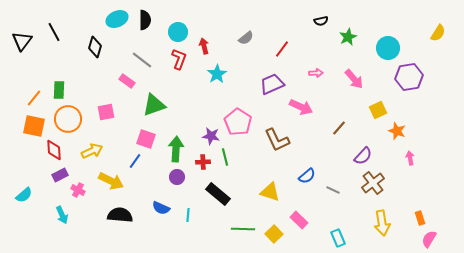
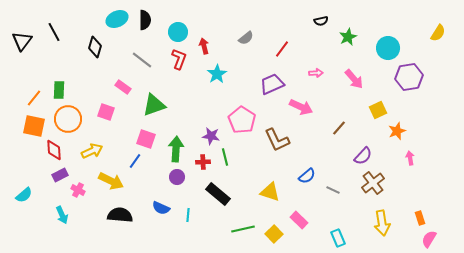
pink rectangle at (127, 81): moved 4 px left, 6 px down
pink square at (106, 112): rotated 30 degrees clockwise
pink pentagon at (238, 122): moved 4 px right, 2 px up
orange star at (397, 131): rotated 30 degrees clockwise
green line at (243, 229): rotated 15 degrees counterclockwise
